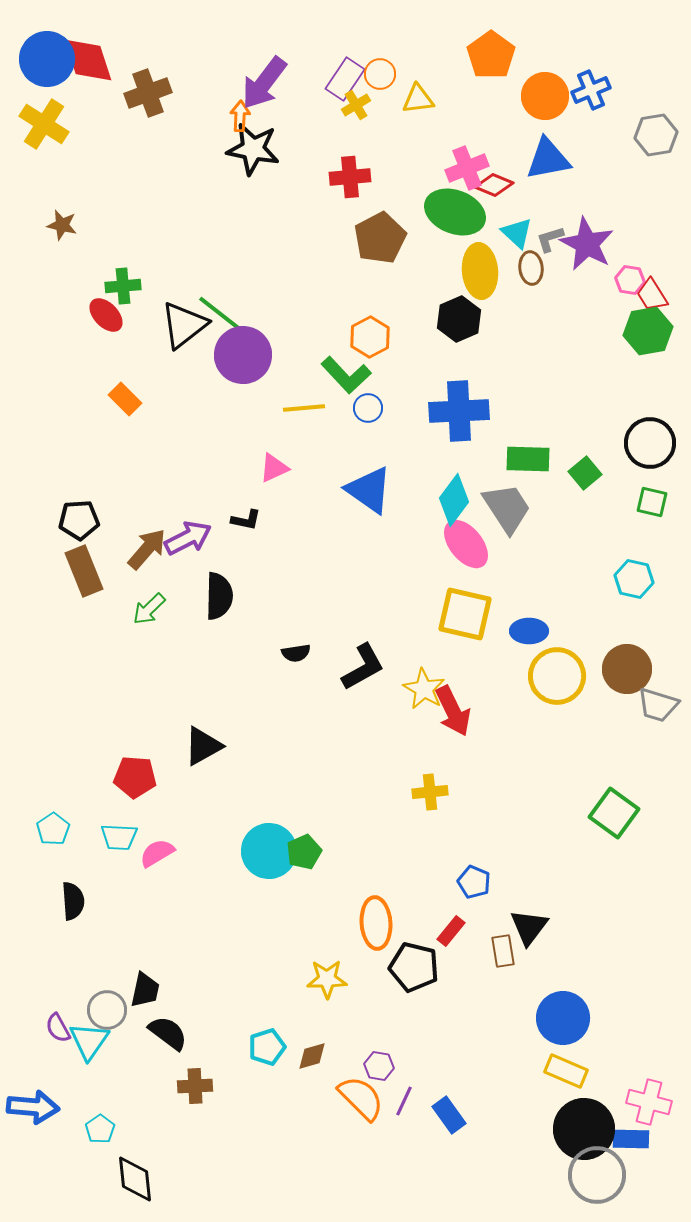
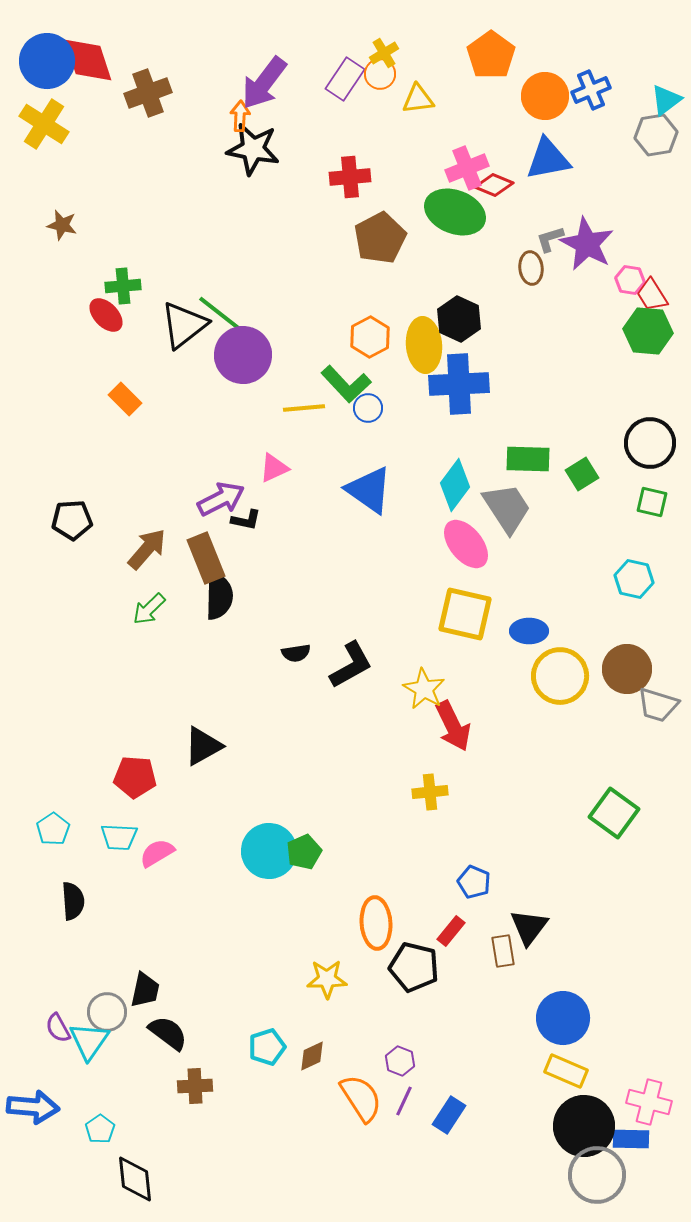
blue circle at (47, 59): moved 2 px down
yellow cross at (356, 105): moved 28 px right, 52 px up
cyan triangle at (517, 233): moved 149 px right, 133 px up; rotated 40 degrees clockwise
yellow ellipse at (480, 271): moved 56 px left, 74 px down
black hexagon at (459, 319): rotated 12 degrees counterclockwise
green hexagon at (648, 331): rotated 15 degrees clockwise
green L-shape at (346, 375): moved 9 px down
blue cross at (459, 411): moved 27 px up
green square at (585, 473): moved 3 px left, 1 px down; rotated 8 degrees clockwise
cyan diamond at (454, 500): moved 1 px right, 15 px up
black pentagon at (79, 520): moved 7 px left
purple arrow at (188, 538): moved 33 px right, 39 px up
brown rectangle at (84, 571): moved 122 px right, 13 px up
black L-shape at (363, 667): moved 12 px left, 2 px up
yellow circle at (557, 676): moved 3 px right
red arrow at (453, 711): moved 15 px down
gray circle at (107, 1010): moved 2 px down
brown diamond at (312, 1056): rotated 8 degrees counterclockwise
purple hexagon at (379, 1066): moved 21 px right, 5 px up; rotated 12 degrees clockwise
orange semicircle at (361, 1098): rotated 12 degrees clockwise
blue rectangle at (449, 1115): rotated 69 degrees clockwise
black circle at (584, 1129): moved 3 px up
